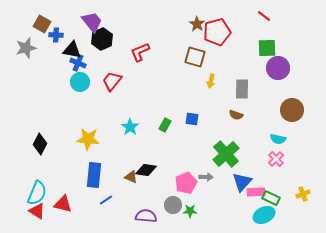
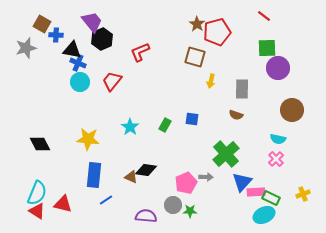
black diamond at (40, 144): rotated 55 degrees counterclockwise
